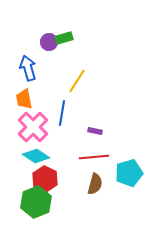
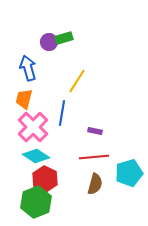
orange trapezoid: rotated 25 degrees clockwise
